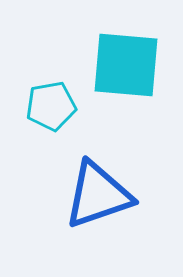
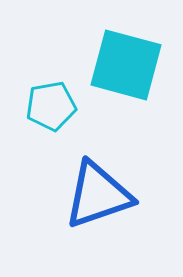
cyan square: rotated 10 degrees clockwise
